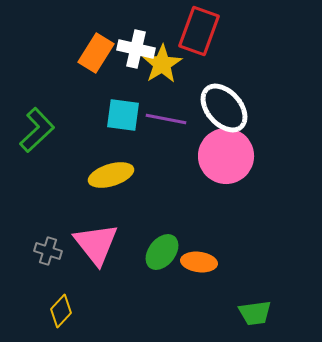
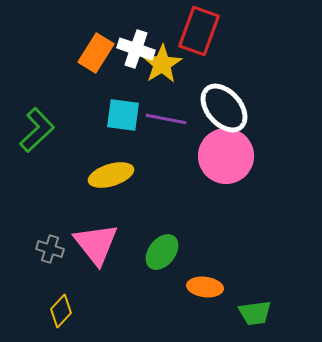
white cross: rotated 6 degrees clockwise
gray cross: moved 2 px right, 2 px up
orange ellipse: moved 6 px right, 25 px down
